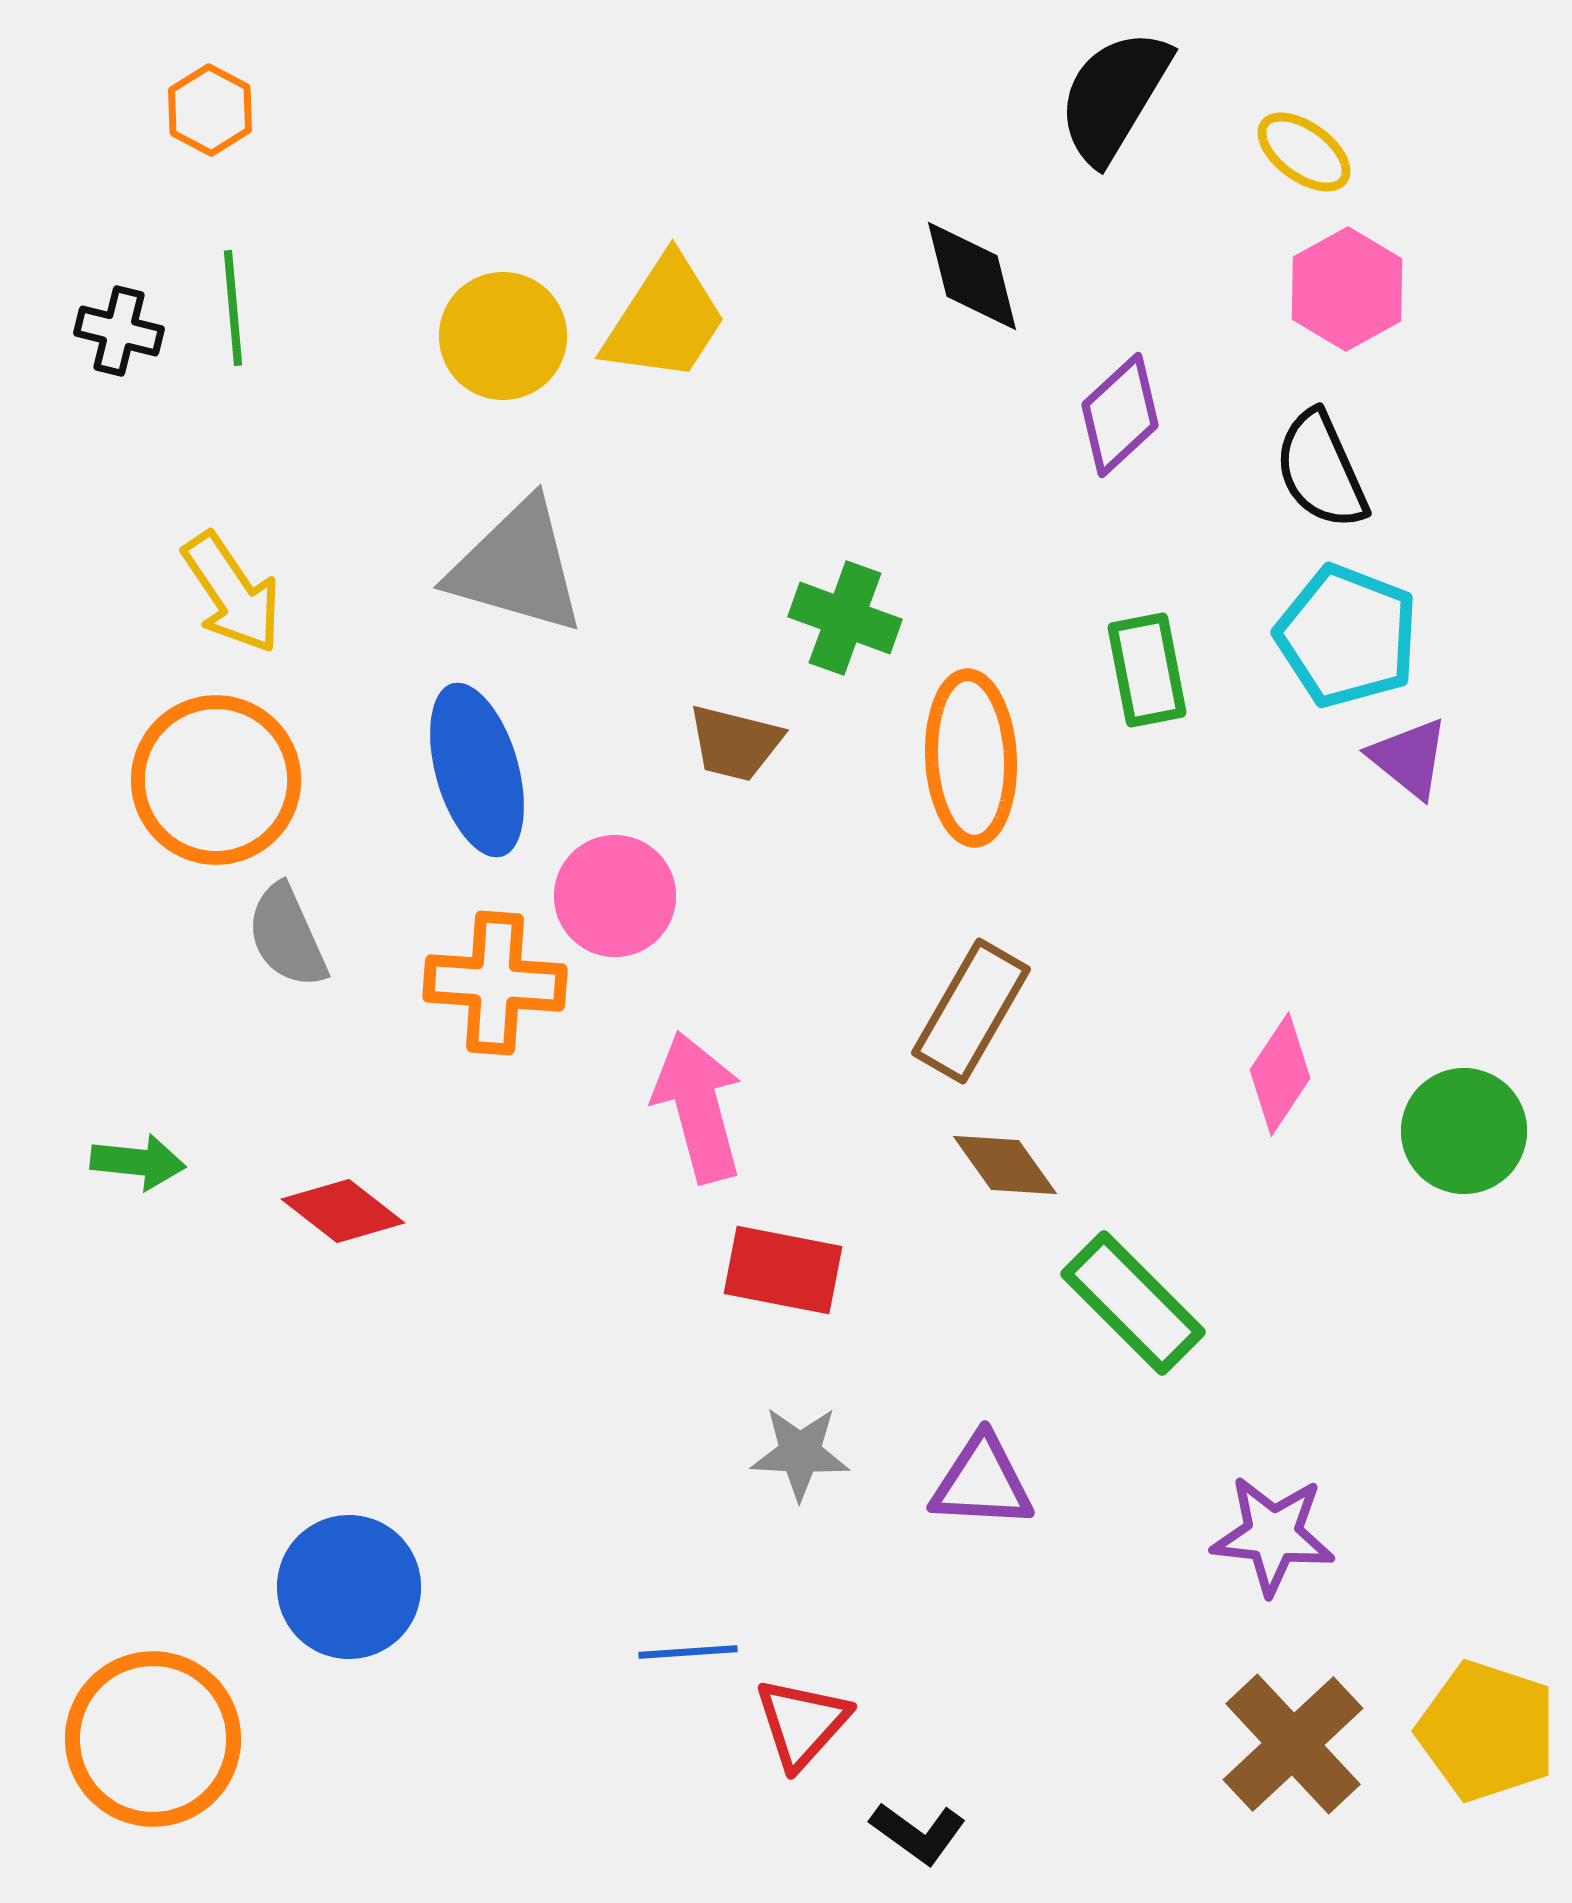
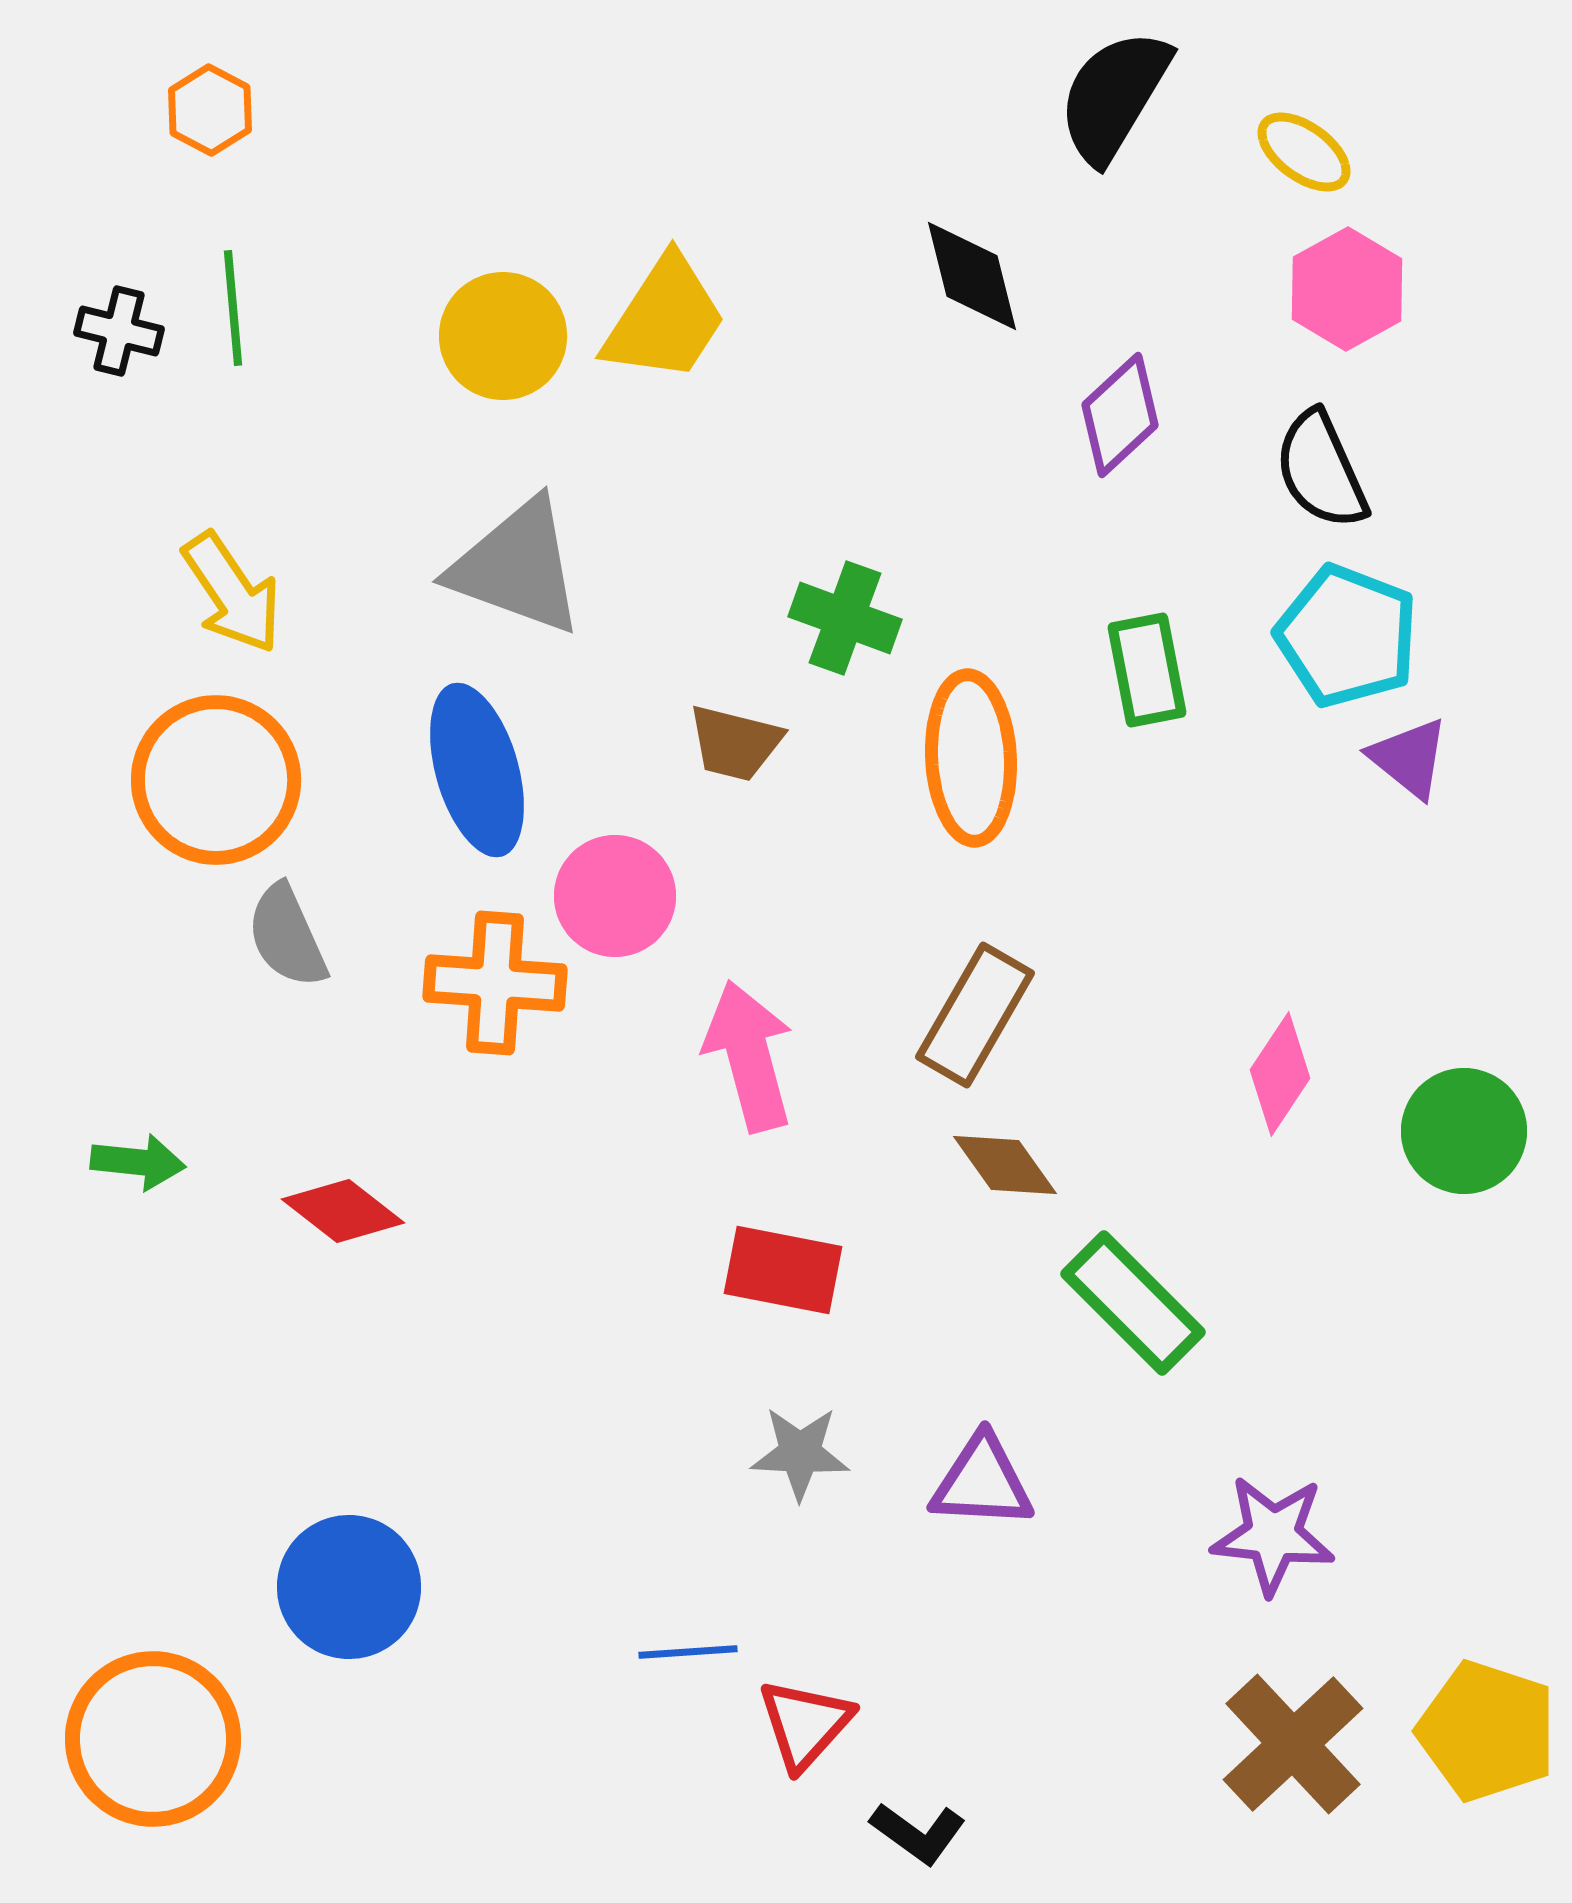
gray triangle at (517, 567): rotated 4 degrees clockwise
brown rectangle at (971, 1011): moved 4 px right, 4 px down
pink arrow at (698, 1107): moved 51 px right, 51 px up
red triangle at (802, 1723): moved 3 px right, 1 px down
